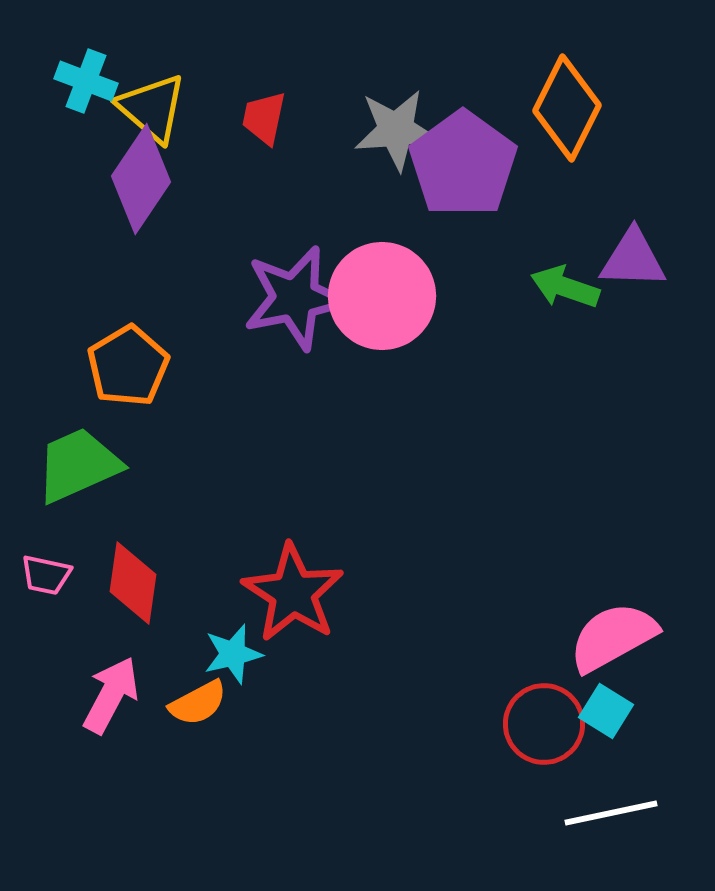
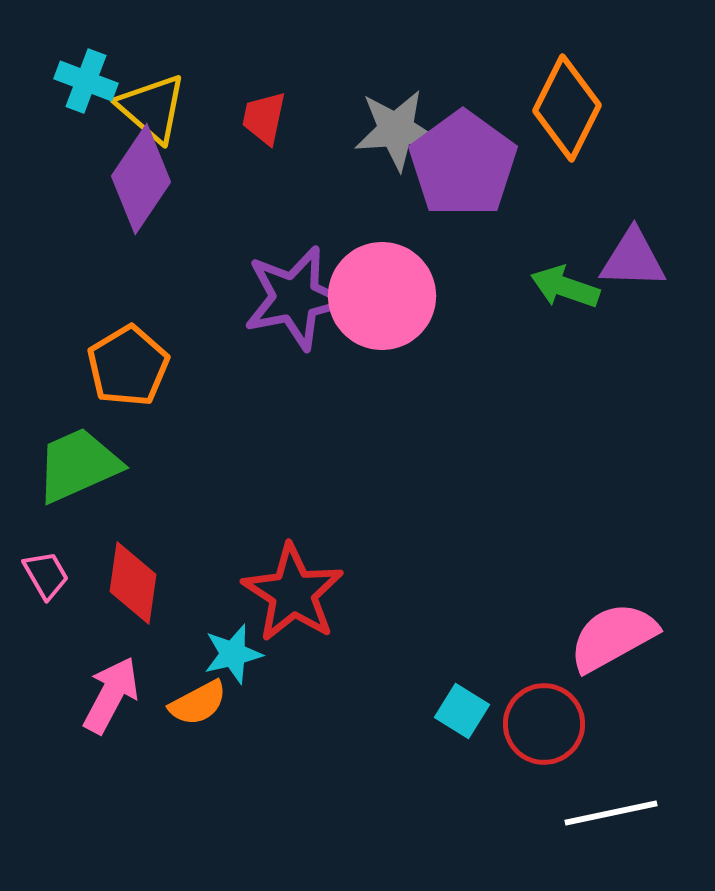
pink trapezoid: rotated 132 degrees counterclockwise
cyan square: moved 144 px left
